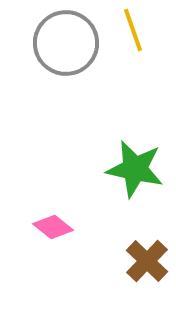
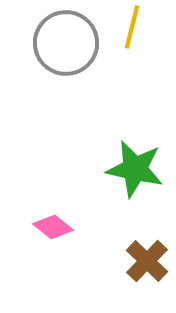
yellow line: moved 1 px left, 3 px up; rotated 33 degrees clockwise
